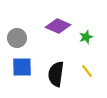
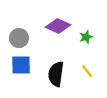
gray circle: moved 2 px right
blue square: moved 1 px left, 2 px up
